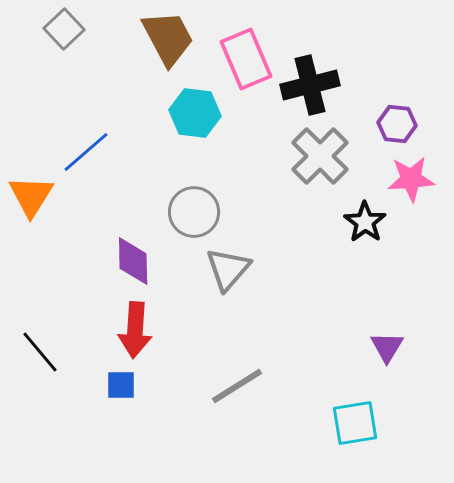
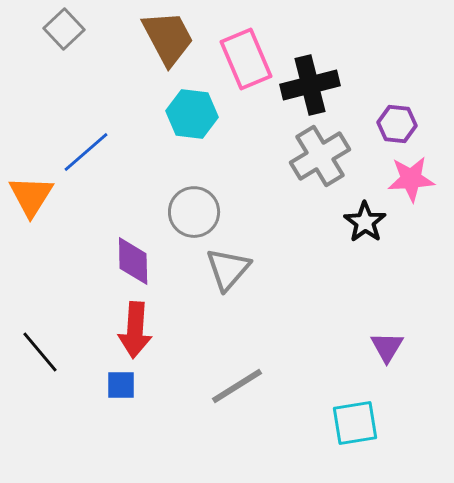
cyan hexagon: moved 3 px left, 1 px down
gray cross: rotated 14 degrees clockwise
